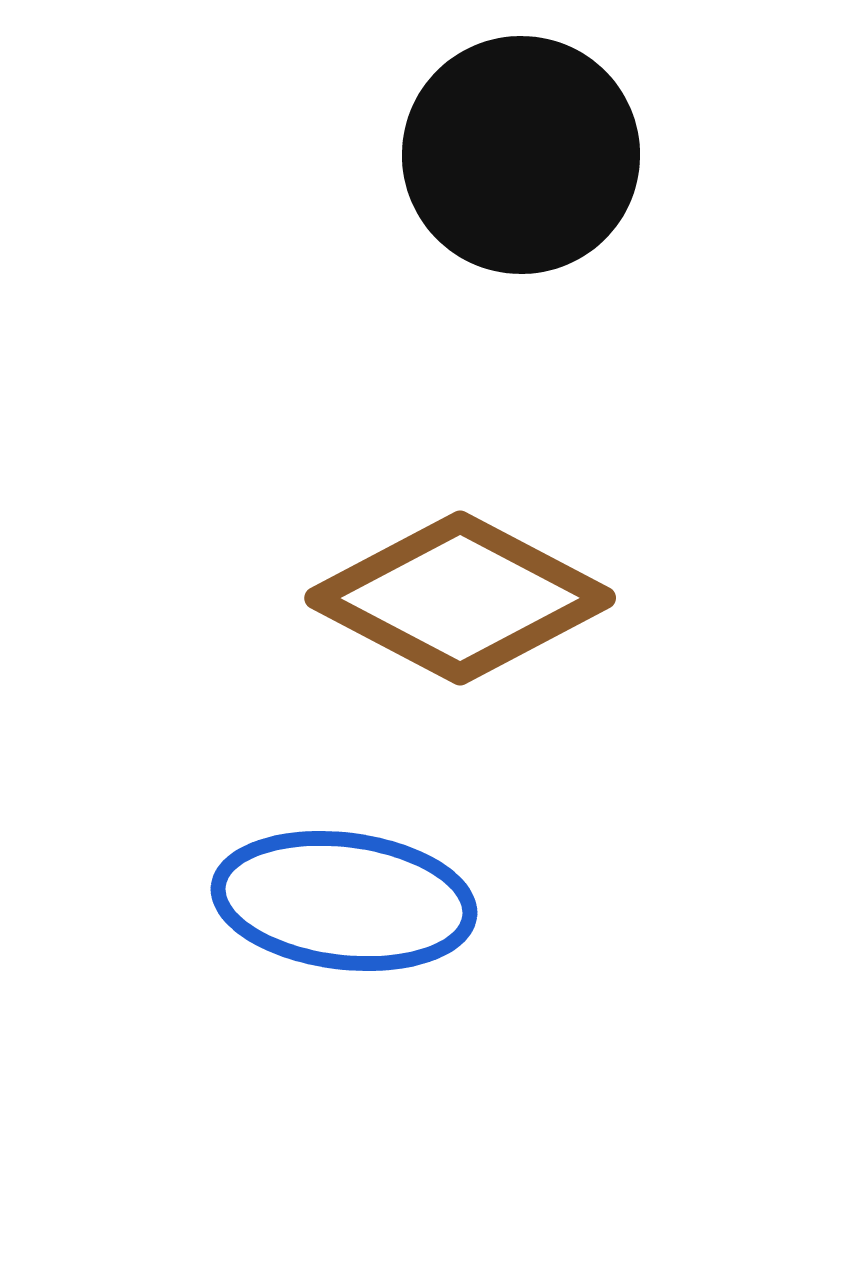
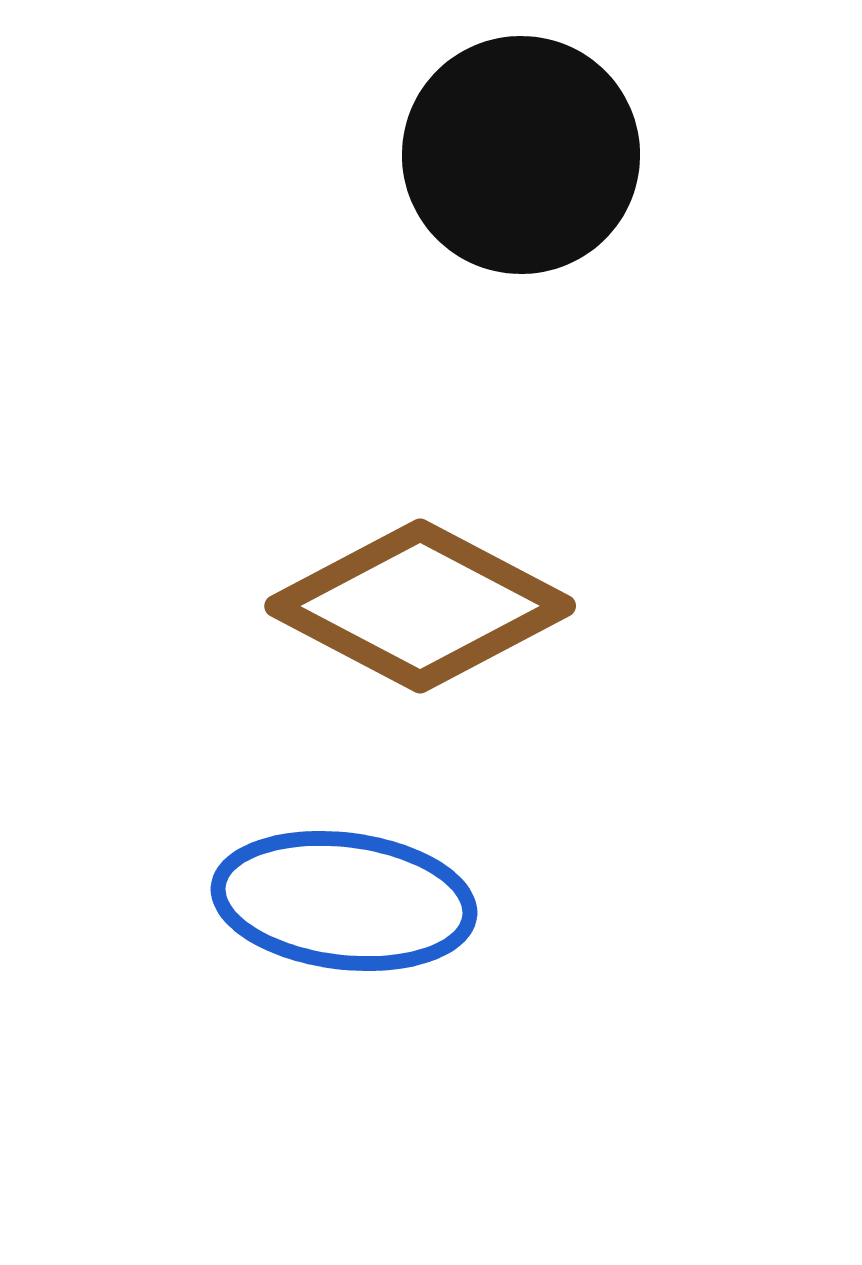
brown diamond: moved 40 px left, 8 px down
